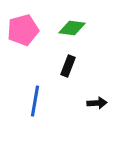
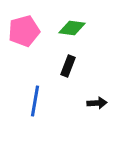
pink pentagon: moved 1 px right, 1 px down
